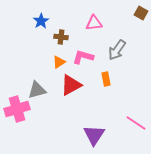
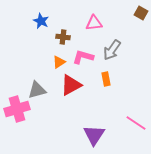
blue star: rotated 14 degrees counterclockwise
brown cross: moved 2 px right
gray arrow: moved 5 px left
